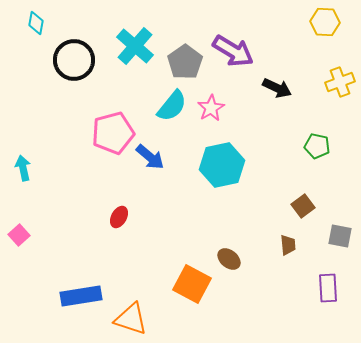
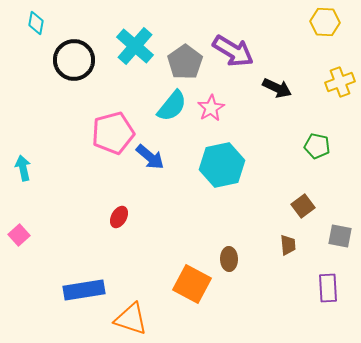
brown ellipse: rotated 50 degrees clockwise
blue rectangle: moved 3 px right, 6 px up
